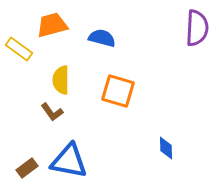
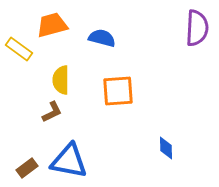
orange square: rotated 20 degrees counterclockwise
brown L-shape: rotated 80 degrees counterclockwise
